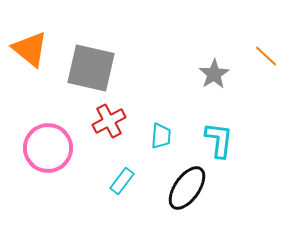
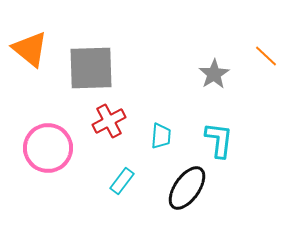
gray square: rotated 15 degrees counterclockwise
